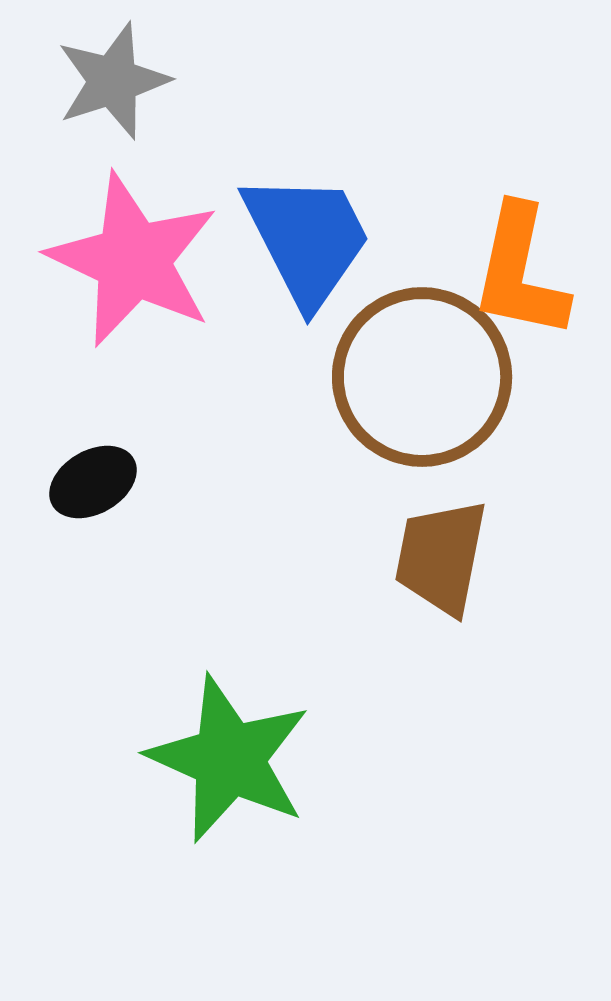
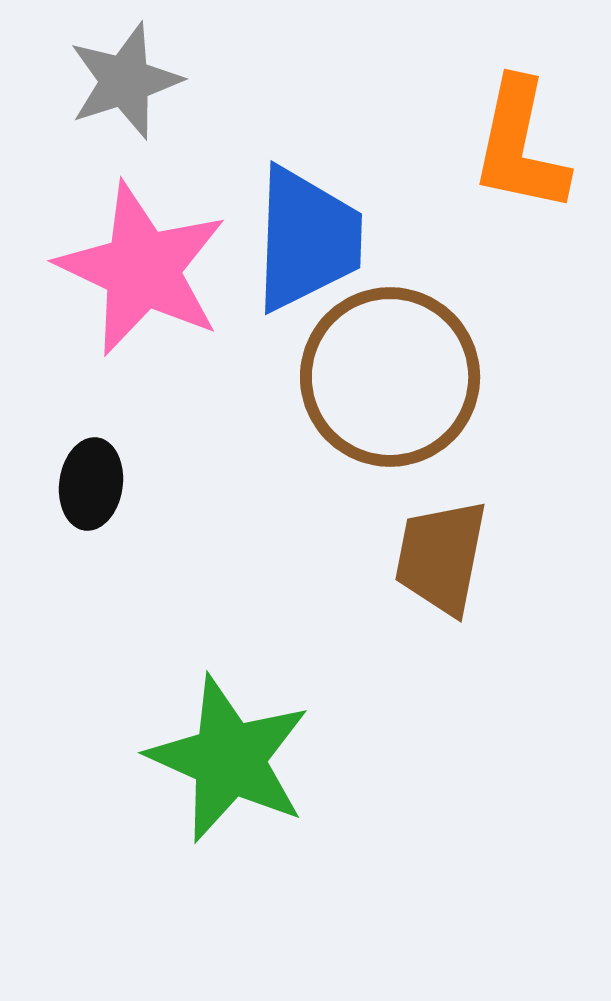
gray star: moved 12 px right
blue trapezoid: rotated 29 degrees clockwise
pink star: moved 9 px right, 9 px down
orange L-shape: moved 126 px up
brown circle: moved 32 px left
black ellipse: moved 2 px left, 2 px down; rotated 52 degrees counterclockwise
